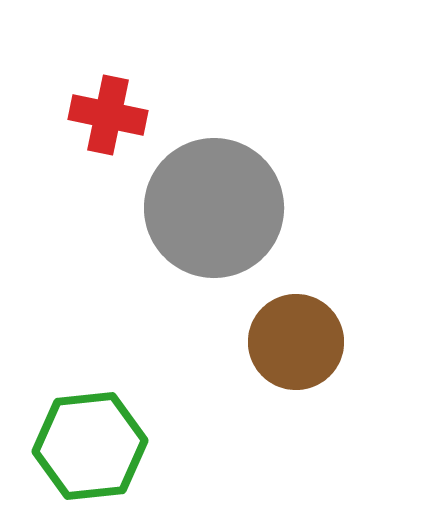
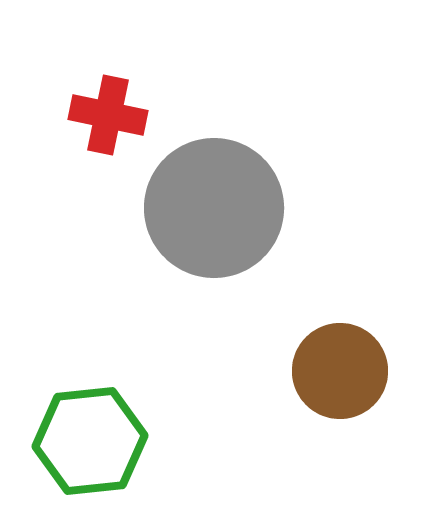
brown circle: moved 44 px right, 29 px down
green hexagon: moved 5 px up
